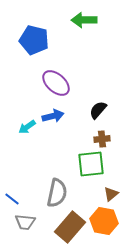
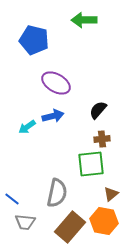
purple ellipse: rotated 12 degrees counterclockwise
